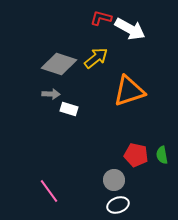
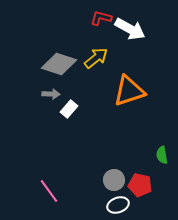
white rectangle: rotated 66 degrees counterclockwise
red pentagon: moved 4 px right, 30 px down
